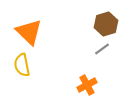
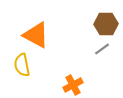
brown hexagon: rotated 15 degrees clockwise
orange triangle: moved 7 px right, 3 px down; rotated 16 degrees counterclockwise
orange cross: moved 14 px left
